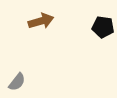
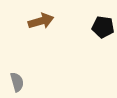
gray semicircle: rotated 54 degrees counterclockwise
